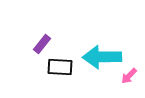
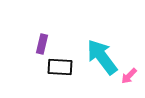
purple rectangle: rotated 24 degrees counterclockwise
cyan arrow: rotated 54 degrees clockwise
